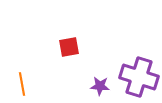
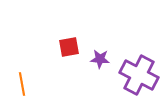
purple cross: moved 2 px up; rotated 9 degrees clockwise
purple star: moved 27 px up
